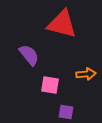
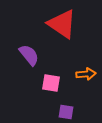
red triangle: rotated 20 degrees clockwise
pink square: moved 1 px right, 2 px up
